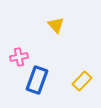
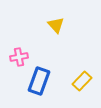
blue rectangle: moved 2 px right, 1 px down
